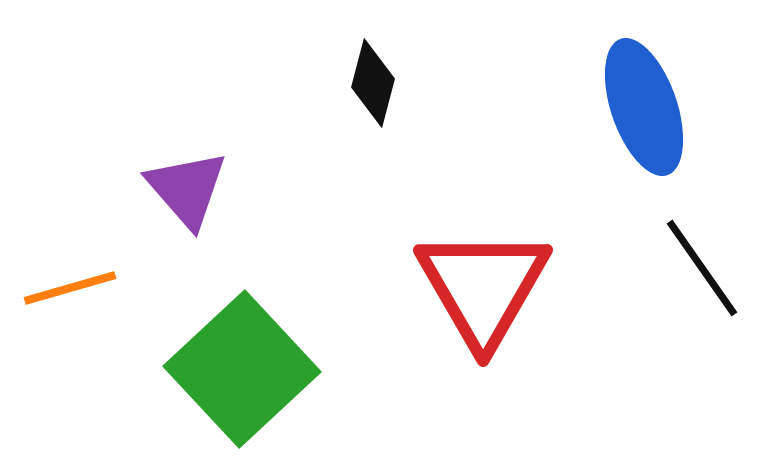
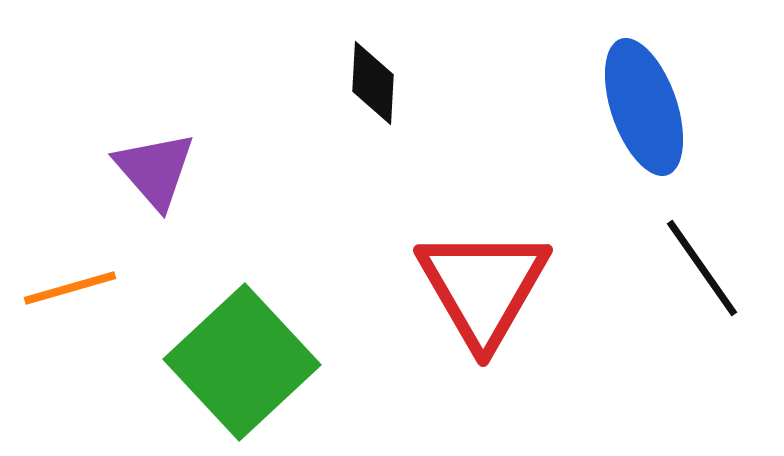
black diamond: rotated 12 degrees counterclockwise
purple triangle: moved 32 px left, 19 px up
green square: moved 7 px up
